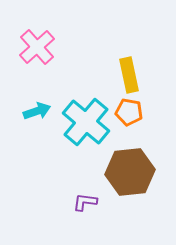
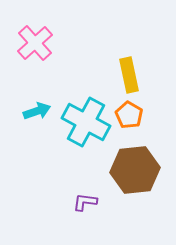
pink cross: moved 2 px left, 4 px up
orange pentagon: moved 3 px down; rotated 20 degrees clockwise
cyan cross: rotated 12 degrees counterclockwise
brown hexagon: moved 5 px right, 2 px up
